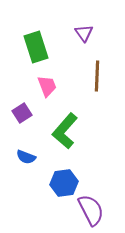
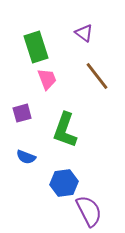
purple triangle: rotated 18 degrees counterclockwise
brown line: rotated 40 degrees counterclockwise
pink trapezoid: moved 7 px up
purple square: rotated 18 degrees clockwise
green L-shape: moved 1 px up; rotated 21 degrees counterclockwise
purple semicircle: moved 2 px left, 1 px down
